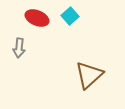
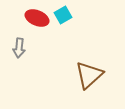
cyan square: moved 7 px left, 1 px up; rotated 12 degrees clockwise
